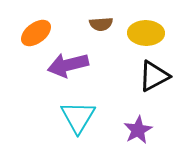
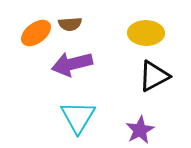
brown semicircle: moved 31 px left
purple arrow: moved 4 px right, 1 px up
purple star: moved 2 px right
